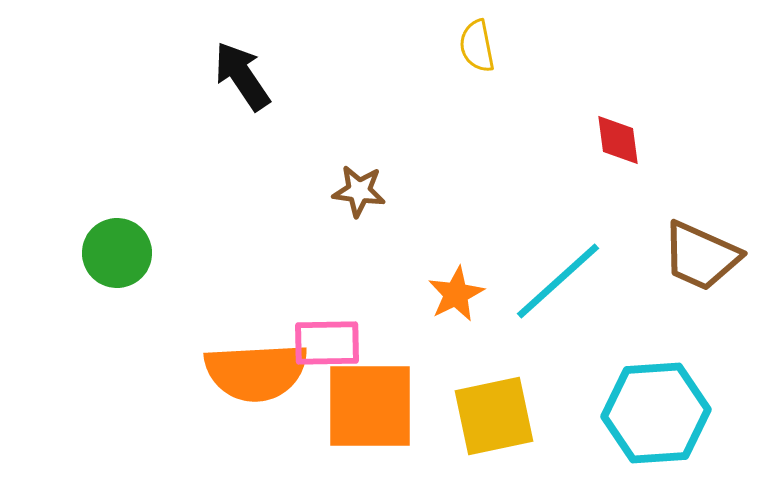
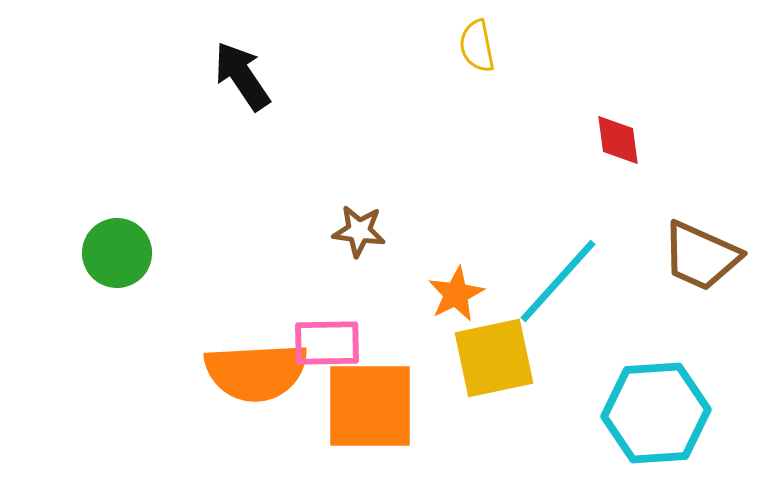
brown star: moved 40 px down
cyan line: rotated 6 degrees counterclockwise
yellow square: moved 58 px up
